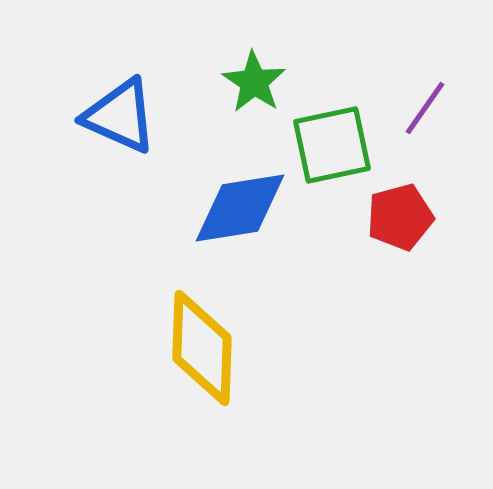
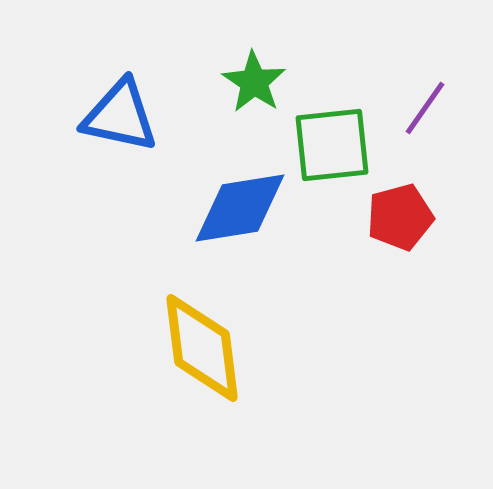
blue triangle: rotated 12 degrees counterclockwise
green square: rotated 6 degrees clockwise
yellow diamond: rotated 9 degrees counterclockwise
